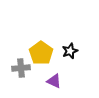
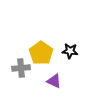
black star: rotated 28 degrees clockwise
